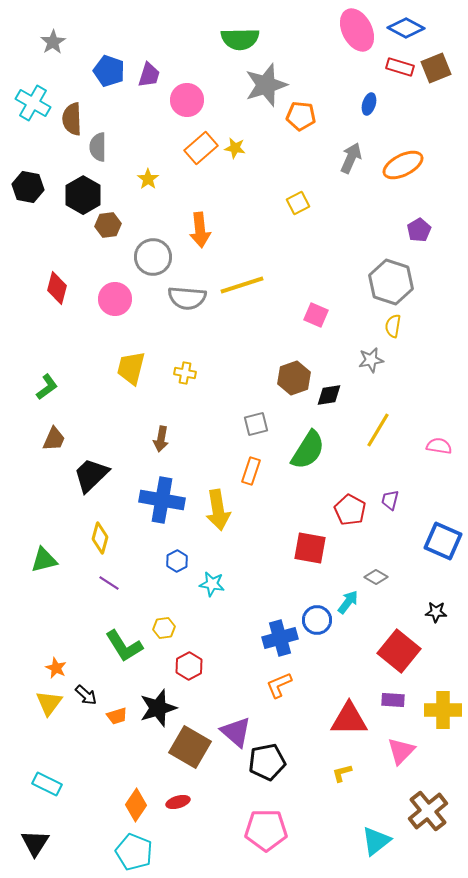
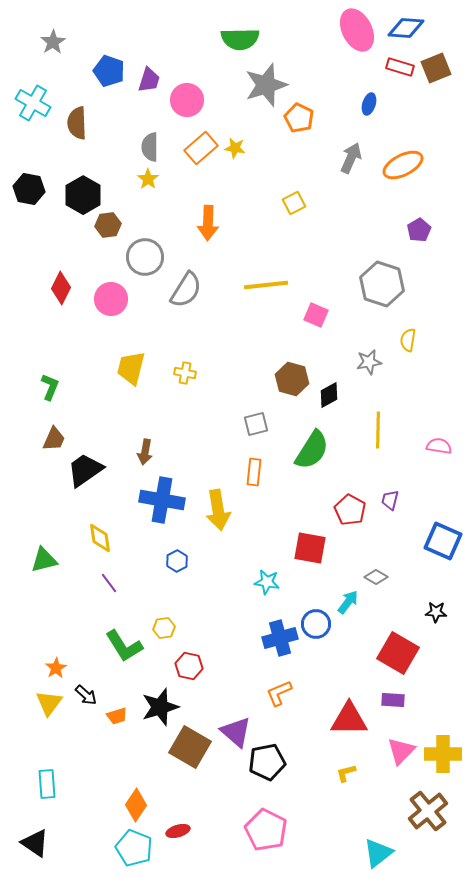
blue diamond at (406, 28): rotated 24 degrees counterclockwise
purple trapezoid at (149, 75): moved 5 px down
orange pentagon at (301, 116): moved 2 px left, 2 px down; rotated 20 degrees clockwise
brown semicircle at (72, 119): moved 5 px right, 4 px down
gray semicircle at (98, 147): moved 52 px right
black hexagon at (28, 187): moved 1 px right, 2 px down
yellow square at (298, 203): moved 4 px left
orange arrow at (200, 230): moved 8 px right, 7 px up; rotated 8 degrees clockwise
gray circle at (153, 257): moved 8 px left
gray hexagon at (391, 282): moved 9 px left, 2 px down
yellow line at (242, 285): moved 24 px right; rotated 12 degrees clockwise
red diamond at (57, 288): moved 4 px right; rotated 12 degrees clockwise
gray semicircle at (187, 298): moved 1 px left, 8 px up; rotated 63 degrees counterclockwise
pink circle at (115, 299): moved 4 px left
yellow semicircle at (393, 326): moved 15 px right, 14 px down
gray star at (371, 360): moved 2 px left, 2 px down
brown hexagon at (294, 378): moved 2 px left, 1 px down; rotated 24 degrees counterclockwise
green L-shape at (47, 387): moved 3 px right; rotated 32 degrees counterclockwise
black diamond at (329, 395): rotated 20 degrees counterclockwise
yellow line at (378, 430): rotated 30 degrees counterclockwise
brown arrow at (161, 439): moved 16 px left, 13 px down
green semicircle at (308, 450): moved 4 px right
orange rectangle at (251, 471): moved 3 px right, 1 px down; rotated 12 degrees counterclockwise
black trapezoid at (91, 475): moved 6 px left, 5 px up; rotated 9 degrees clockwise
yellow diamond at (100, 538): rotated 24 degrees counterclockwise
purple line at (109, 583): rotated 20 degrees clockwise
cyan star at (212, 584): moved 55 px right, 2 px up
blue circle at (317, 620): moved 1 px left, 4 px down
red square at (399, 651): moved 1 px left, 2 px down; rotated 9 degrees counterclockwise
red hexagon at (189, 666): rotated 20 degrees counterclockwise
orange star at (56, 668): rotated 15 degrees clockwise
orange L-shape at (279, 685): moved 8 px down
black star at (158, 708): moved 2 px right, 1 px up
yellow cross at (443, 710): moved 44 px down
yellow L-shape at (342, 773): moved 4 px right
cyan rectangle at (47, 784): rotated 60 degrees clockwise
red ellipse at (178, 802): moved 29 px down
pink pentagon at (266, 830): rotated 27 degrees clockwise
cyan triangle at (376, 841): moved 2 px right, 12 px down
black triangle at (35, 843): rotated 28 degrees counterclockwise
cyan pentagon at (134, 852): moved 4 px up
